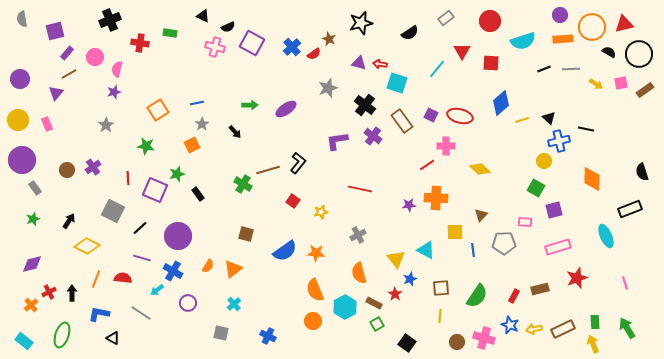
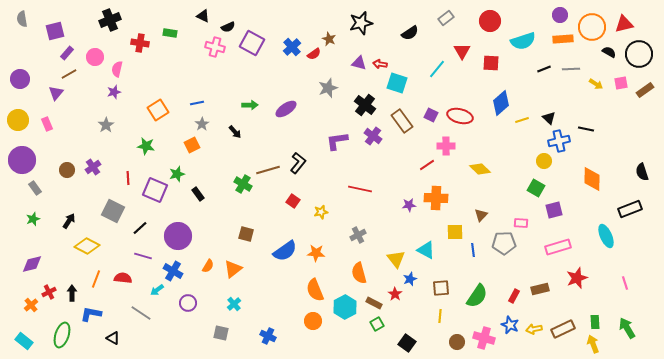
pink rectangle at (525, 222): moved 4 px left, 1 px down
purple line at (142, 258): moved 1 px right, 2 px up
blue L-shape at (99, 314): moved 8 px left
